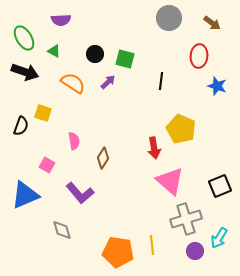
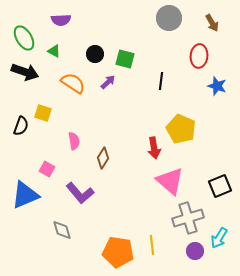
brown arrow: rotated 24 degrees clockwise
pink square: moved 4 px down
gray cross: moved 2 px right, 1 px up
